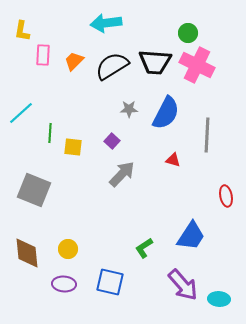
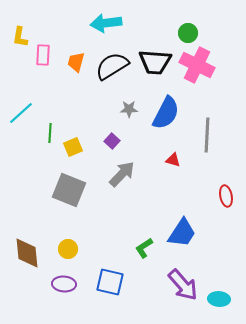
yellow L-shape: moved 2 px left, 6 px down
orange trapezoid: moved 2 px right, 1 px down; rotated 30 degrees counterclockwise
yellow square: rotated 30 degrees counterclockwise
gray square: moved 35 px right
blue trapezoid: moved 9 px left, 3 px up
